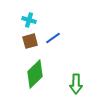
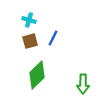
blue line: rotated 28 degrees counterclockwise
green diamond: moved 2 px right, 1 px down
green arrow: moved 7 px right
